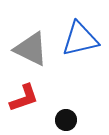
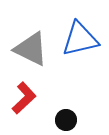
red L-shape: rotated 24 degrees counterclockwise
